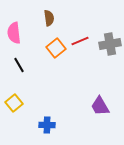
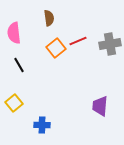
red line: moved 2 px left
purple trapezoid: rotated 35 degrees clockwise
blue cross: moved 5 px left
